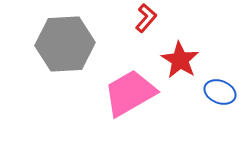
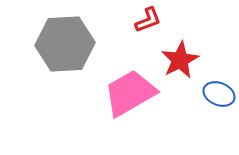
red L-shape: moved 2 px right, 2 px down; rotated 28 degrees clockwise
red star: rotated 12 degrees clockwise
blue ellipse: moved 1 px left, 2 px down
